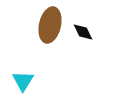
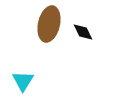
brown ellipse: moved 1 px left, 1 px up
